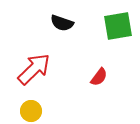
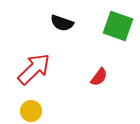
green square: rotated 28 degrees clockwise
